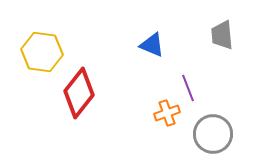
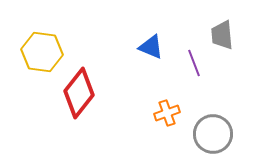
blue triangle: moved 1 px left, 2 px down
purple line: moved 6 px right, 25 px up
